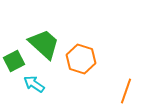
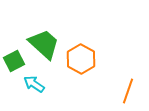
orange hexagon: rotated 12 degrees clockwise
orange line: moved 2 px right
